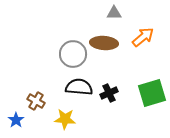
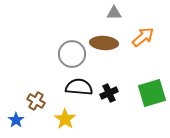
gray circle: moved 1 px left
yellow star: rotated 30 degrees clockwise
